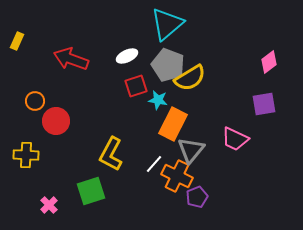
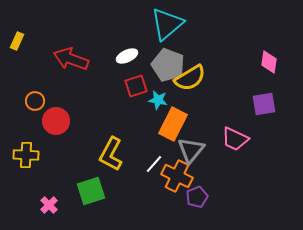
pink diamond: rotated 45 degrees counterclockwise
